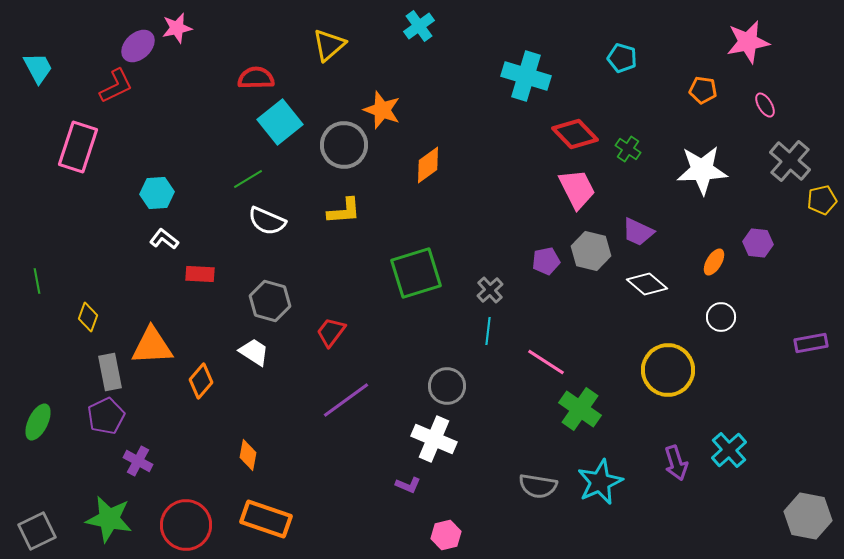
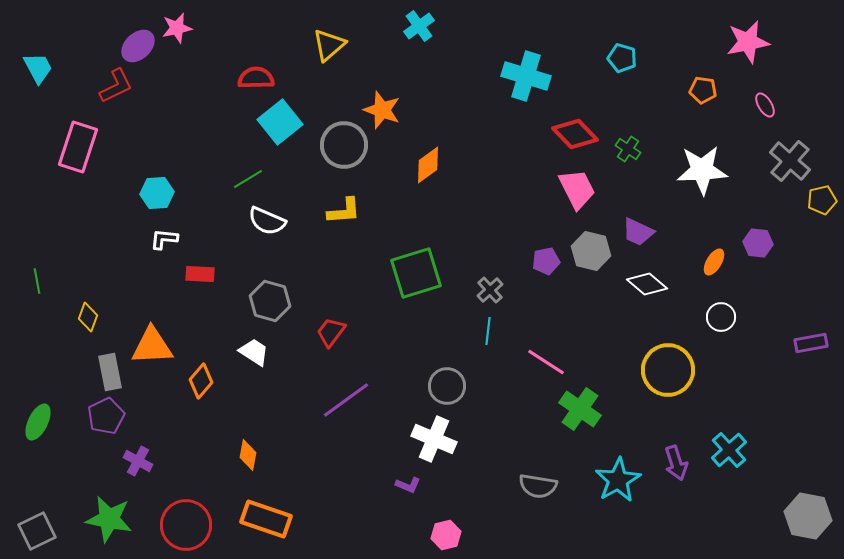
white L-shape at (164, 239): rotated 32 degrees counterclockwise
cyan star at (600, 482): moved 18 px right, 2 px up; rotated 6 degrees counterclockwise
